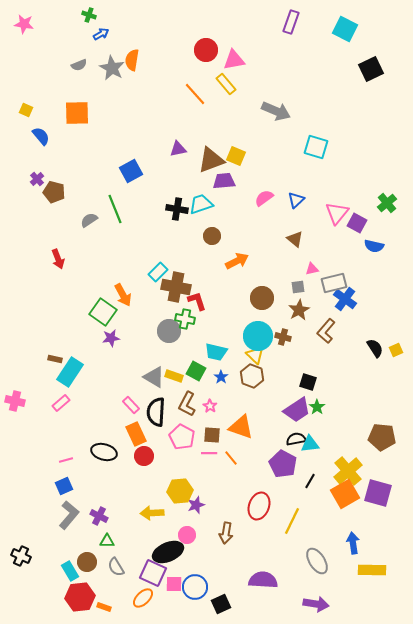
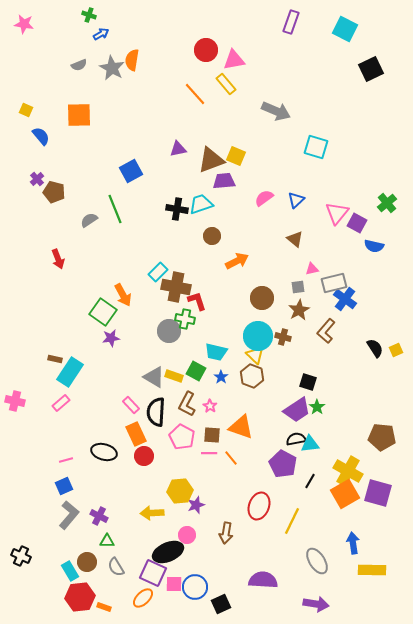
orange square at (77, 113): moved 2 px right, 2 px down
yellow cross at (348, 471): rotated 20 degrees counterclockwise
